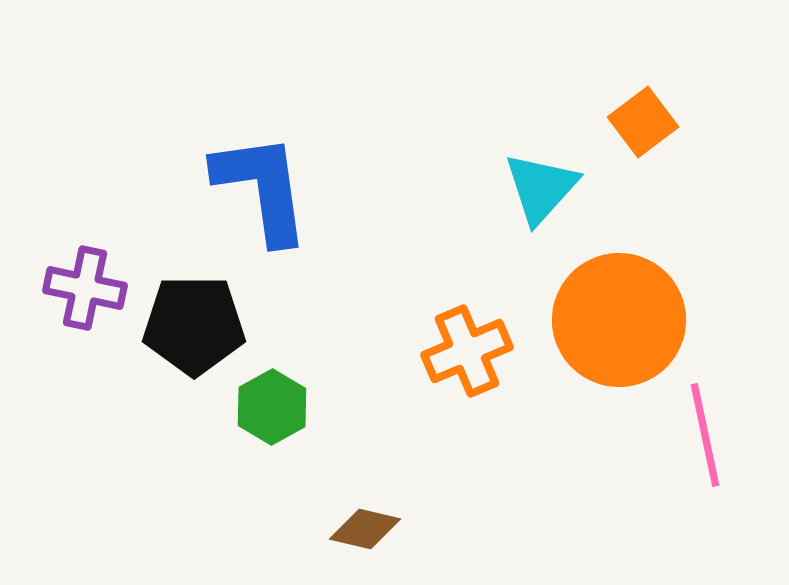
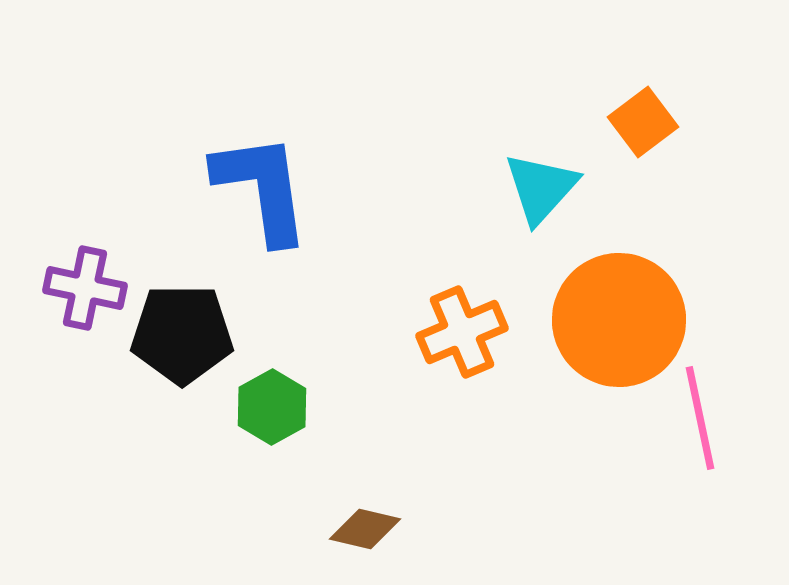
black pentagon: moved 12 px left, 9 px down
orange cross: moved 5 px left, 19 px up
pink line: moved 5 px left, 17 px up
